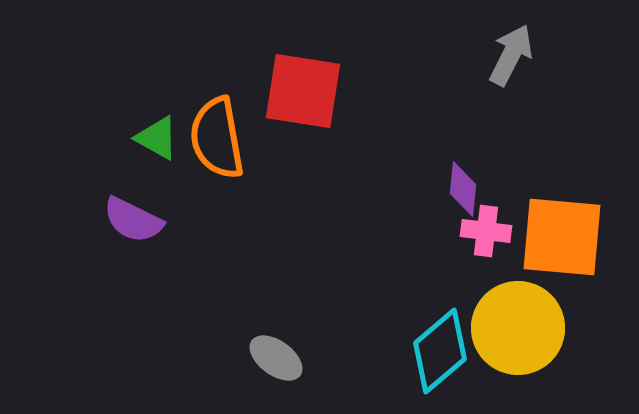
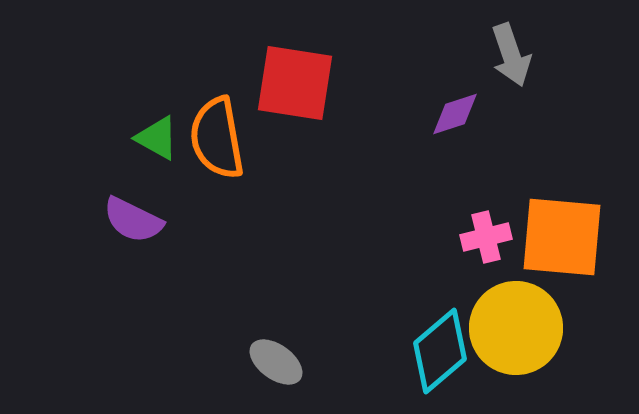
gray arrow: rotated 134 degrees clockwise
red square: moved 8 px left, 8 px up
purple diamond: moved 8 px left, 75 px up; rotated 66 degrees clockwise
pink cross: moved 6 px down; rotated 21 degrees counterclockwise
yellow circle: moved 2 px left
gray ellipse: moved 4 px down
